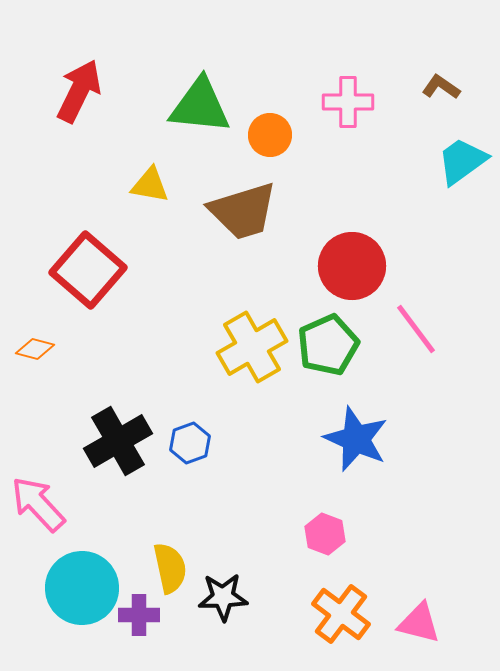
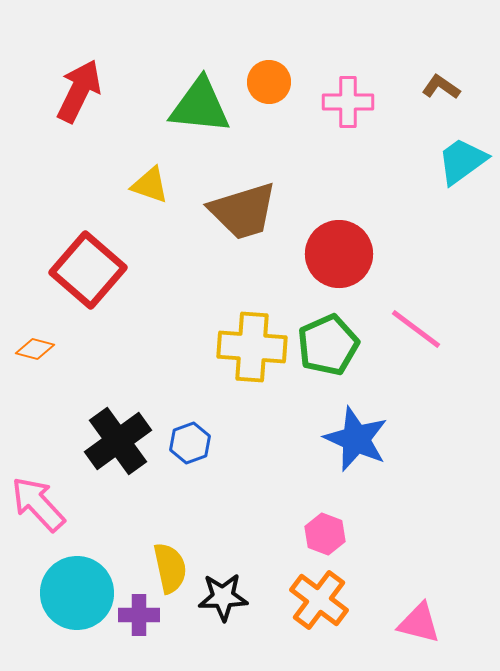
orange circle: moved 1 px left, 53 px up
yellow triangle: rotated 9 degrees clockwise
red circle: moved 13 px left, 12 px up
pink line: rotated 16 degrees counterclockwise
yellow cross: rotated 34 degrees clockwise
black cross: rotated 6 degrees counterclockwise
cyan circle: moved 5 px left, 5 px down
orange cross: moved 22 px left, 14 px up
